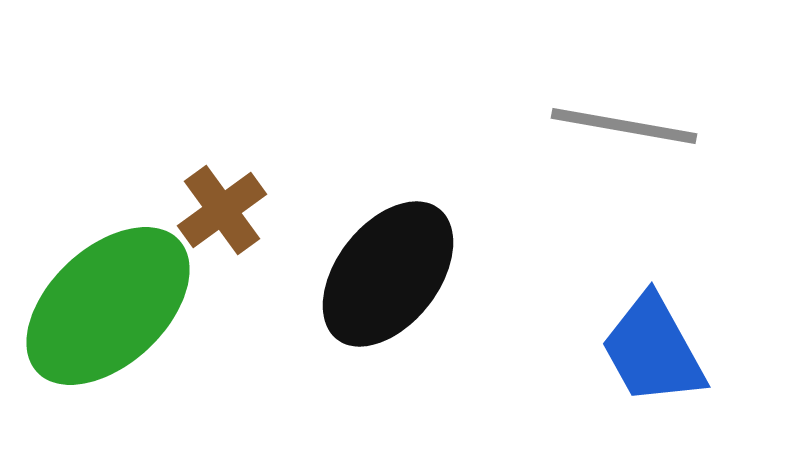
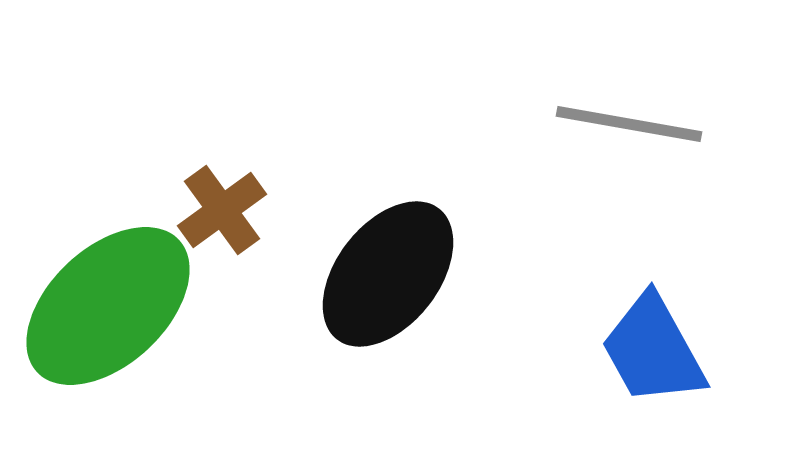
gray line: moved 5 px right, 2 px up
